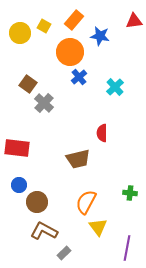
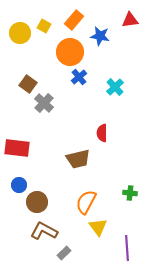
red triangle: moved 4 px left, 1 px up
purple line: rotated 15 degrees counterclockwise
